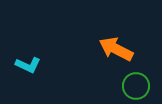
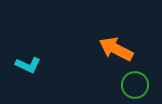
green circle: moved 1 px left, 1 px up
